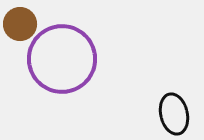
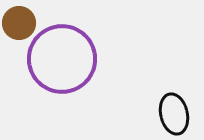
brown circle: moved 1 px left, 1 px up
